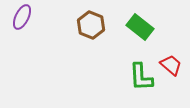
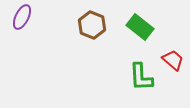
brown hexagon: moved 1 px right
red trapezoid: moved 2 px right, 5 px up
